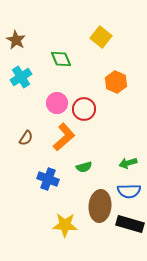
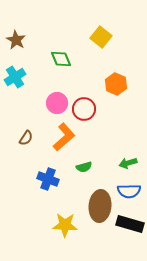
cyan cross: moved 6 px left
orange hexagon: moved 2 px down
